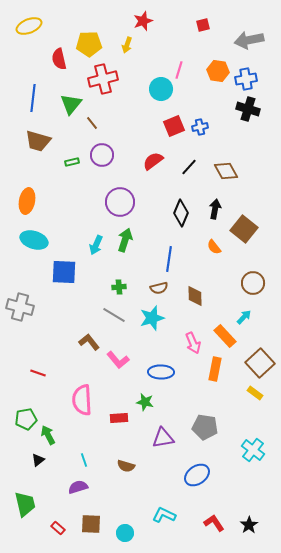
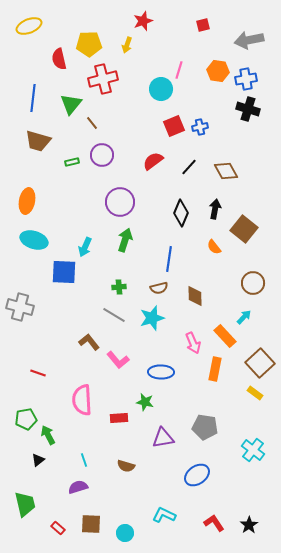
cyan arrow at (96, 245): moved 11 px left, 2 px down
